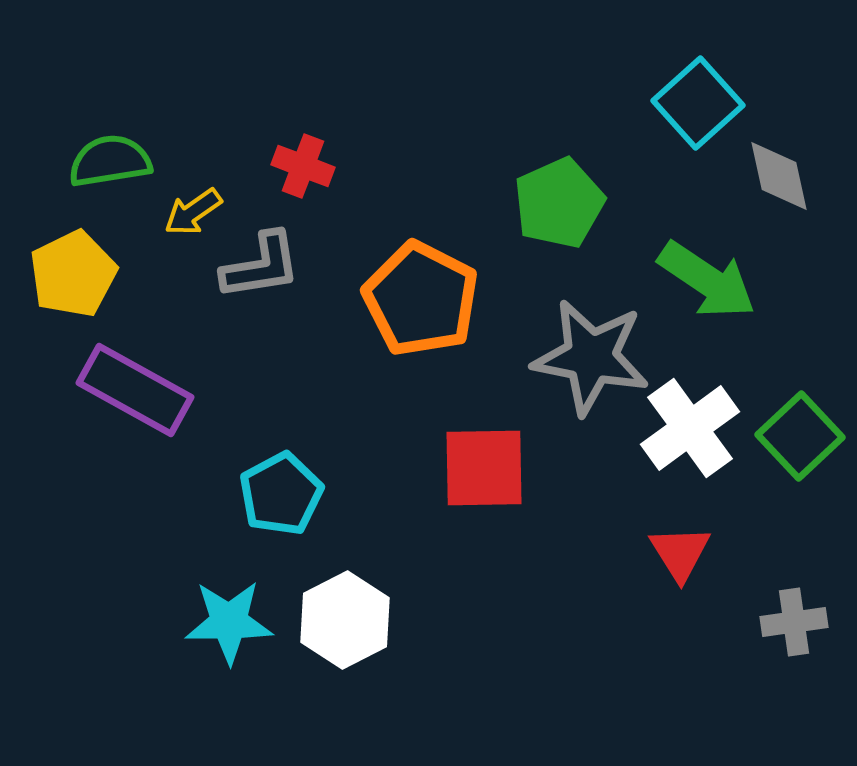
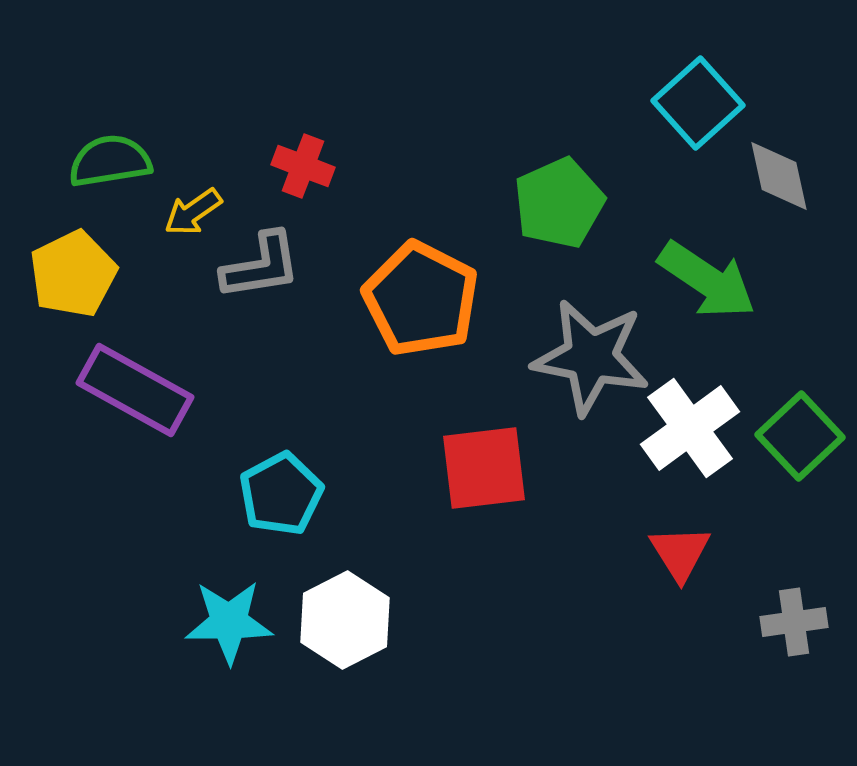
red square: rotated 6 degrees counterclockwise
